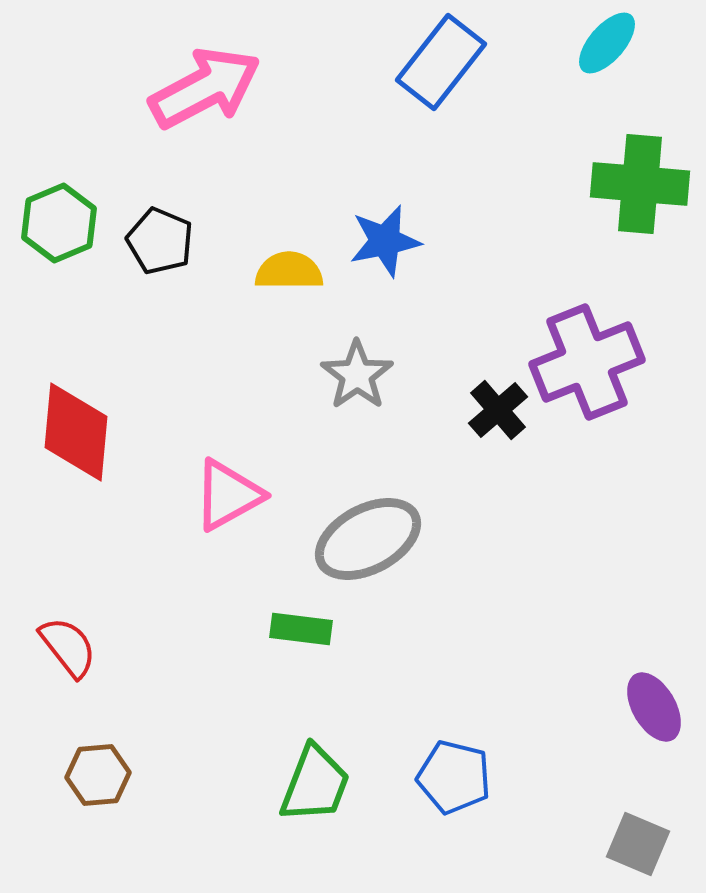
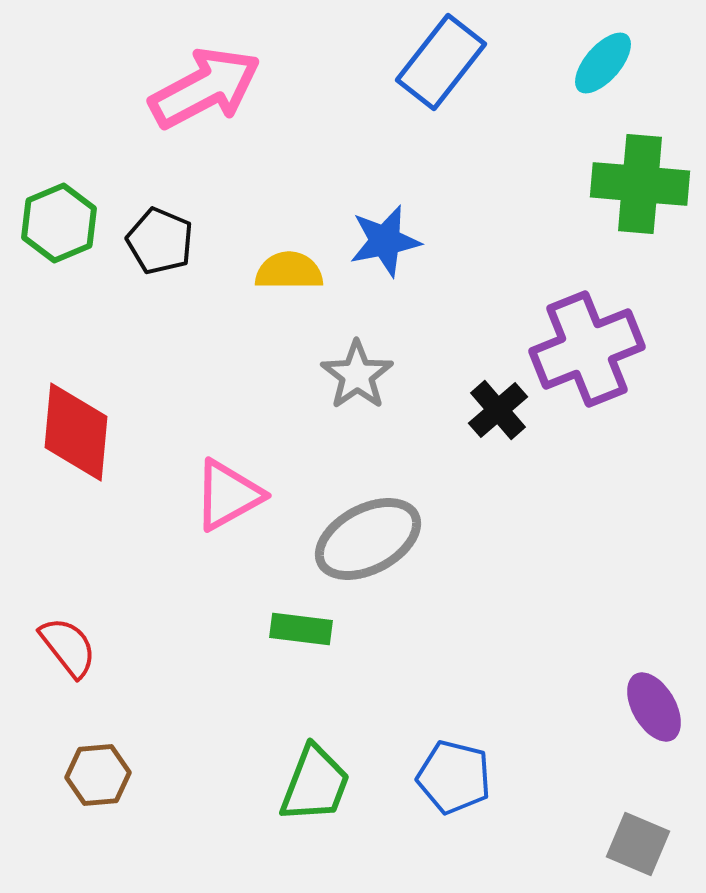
cyan ellipse: moved 4 px left, 20 px down
purple cross: moved 13 px up
